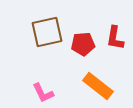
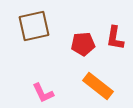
brown square: moved 13 px left, 6 px up
